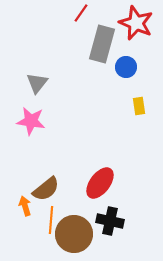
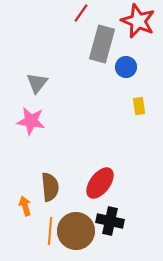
red star: moved 2 px right, 2 px up
brown semicircle: moved 4 px right, 2 px up; rotated 56 degrees counterclockwise
orange line: moved 1 px left, 11 px down
brown circle: moved 2 px right, 3 px up
